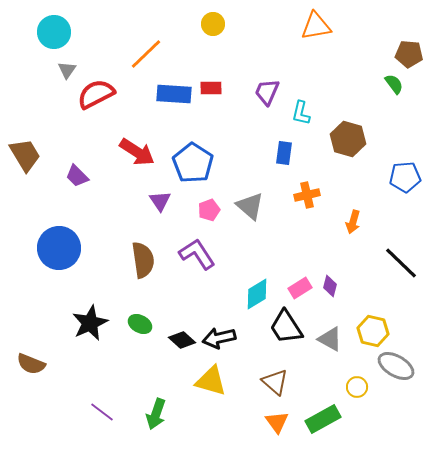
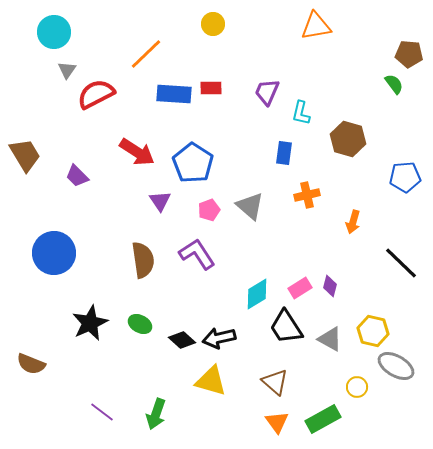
blue circle at (59, 248): moved 5 px left, 5 px down
